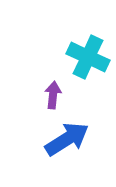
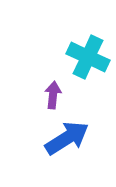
blue arrow: moved 1 px up
